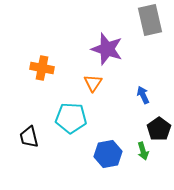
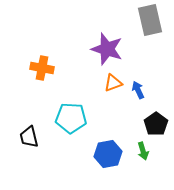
orange triangle: moved 20 px right; rotated 36 degrees clockwise
blue arrow: moved 5 px left, 5 px up
black pentagon: moved 3 px left, 5 px up
